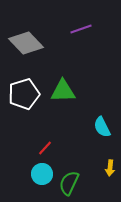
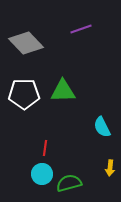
white pentagon: rotated 16 degrees clockwise
red line: rotated 35 degrees counterclockwise
green semicircle: rotated 50 degrees clockwise
